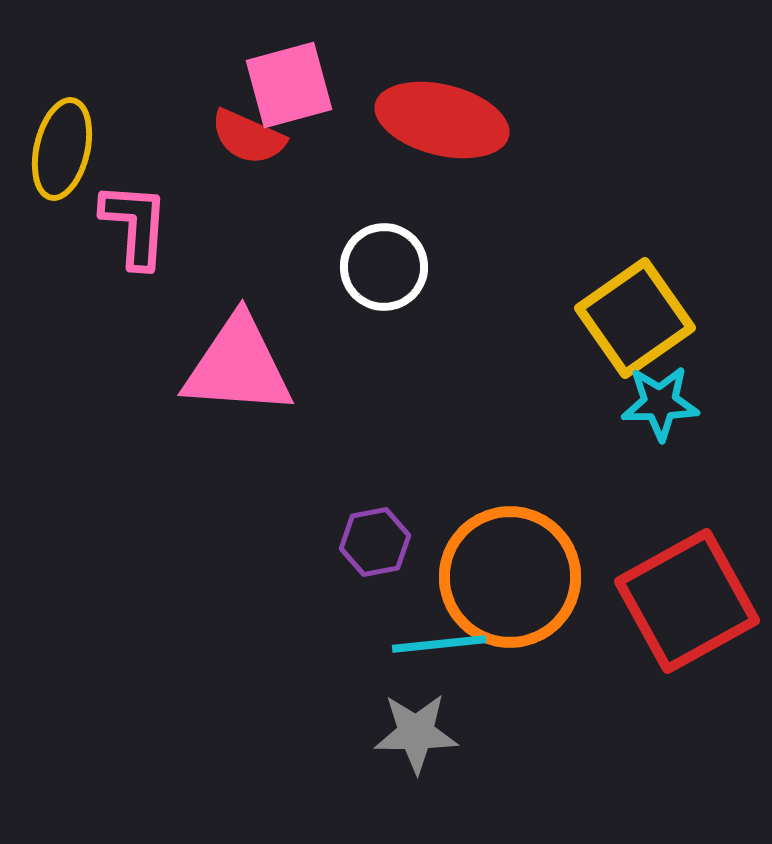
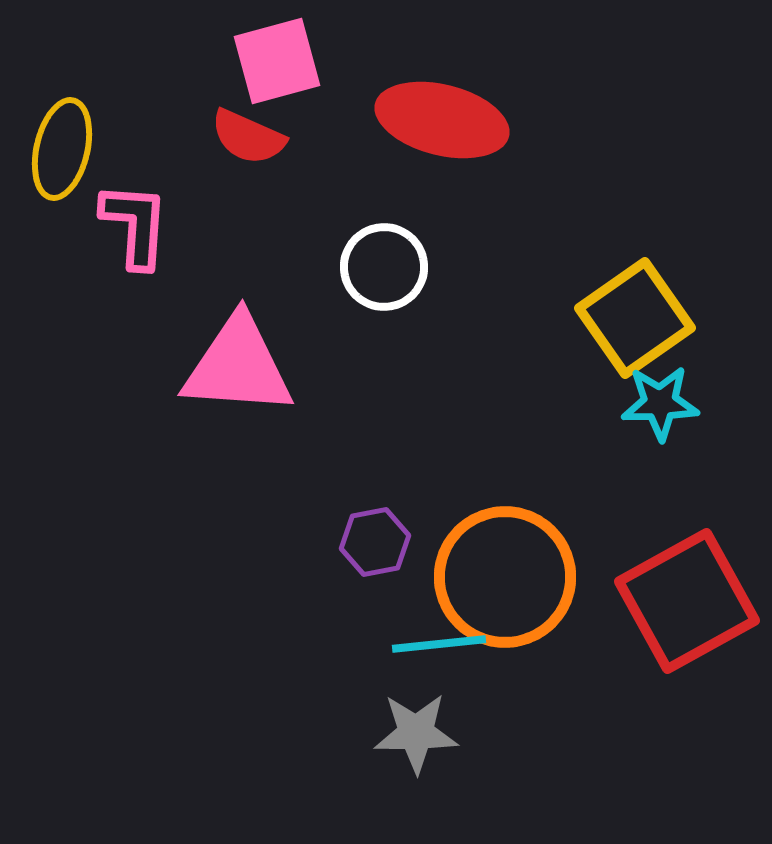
pink square: moved 12 px left, 24 px up
orange circle: moved 5 px left
